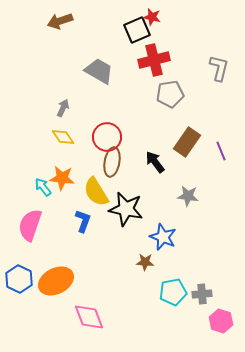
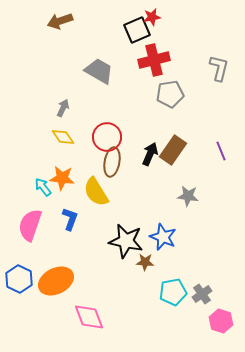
red star: rotated 24 degrees counterclockwise
brown rectangle: moved 14 px left, 8 px down
black arrow: moved 5 px left, 8 px up; rotated 60 degrees clockwise
black star: moved 32 px down
blue L-shape: moved 13 px left, 2 px up
gray cross: rotated 30 degrees counterclockwise
